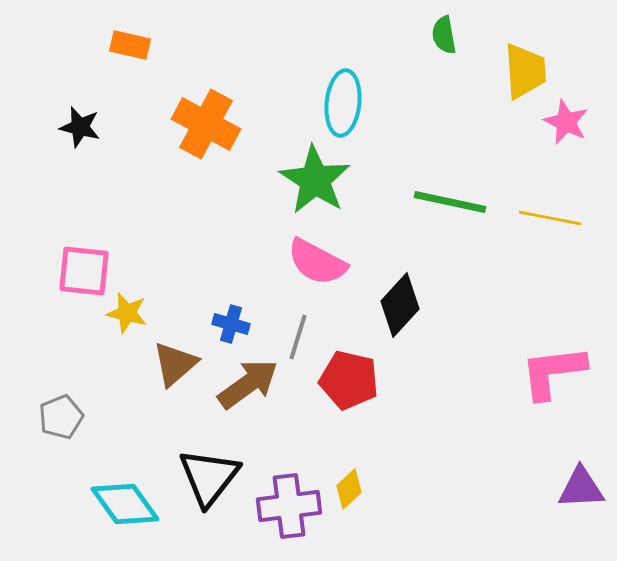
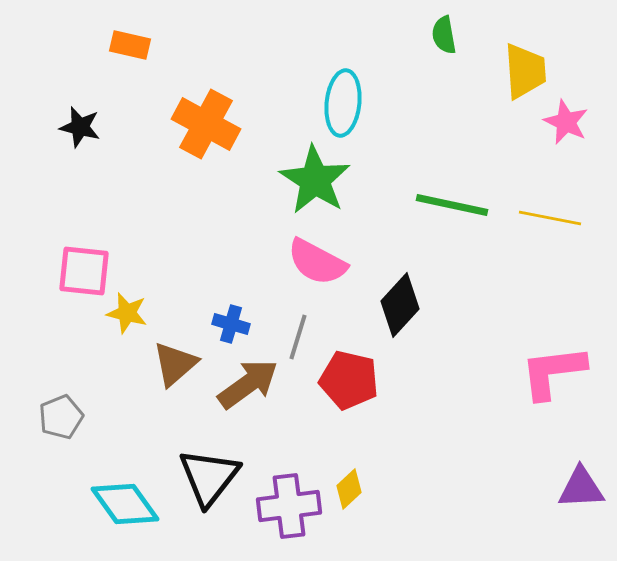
green line: moved 2 px right, 3 px down
